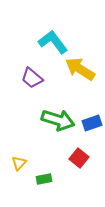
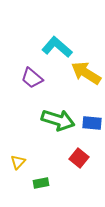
cyan L-shape: moved 4 px right, 5 px down; rotated 12 degrees counterclockwise
yellow arrow: moved 6 px right, 4 px down
blue rectangle: rotated 24 degrees clockwise
yellow triangle: moved 1 px left, 1 px up
green rectangle: moved 3 px left, 4 px down
